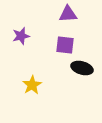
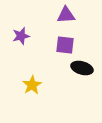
purple triangle: moved 2 px left, 1 px down
